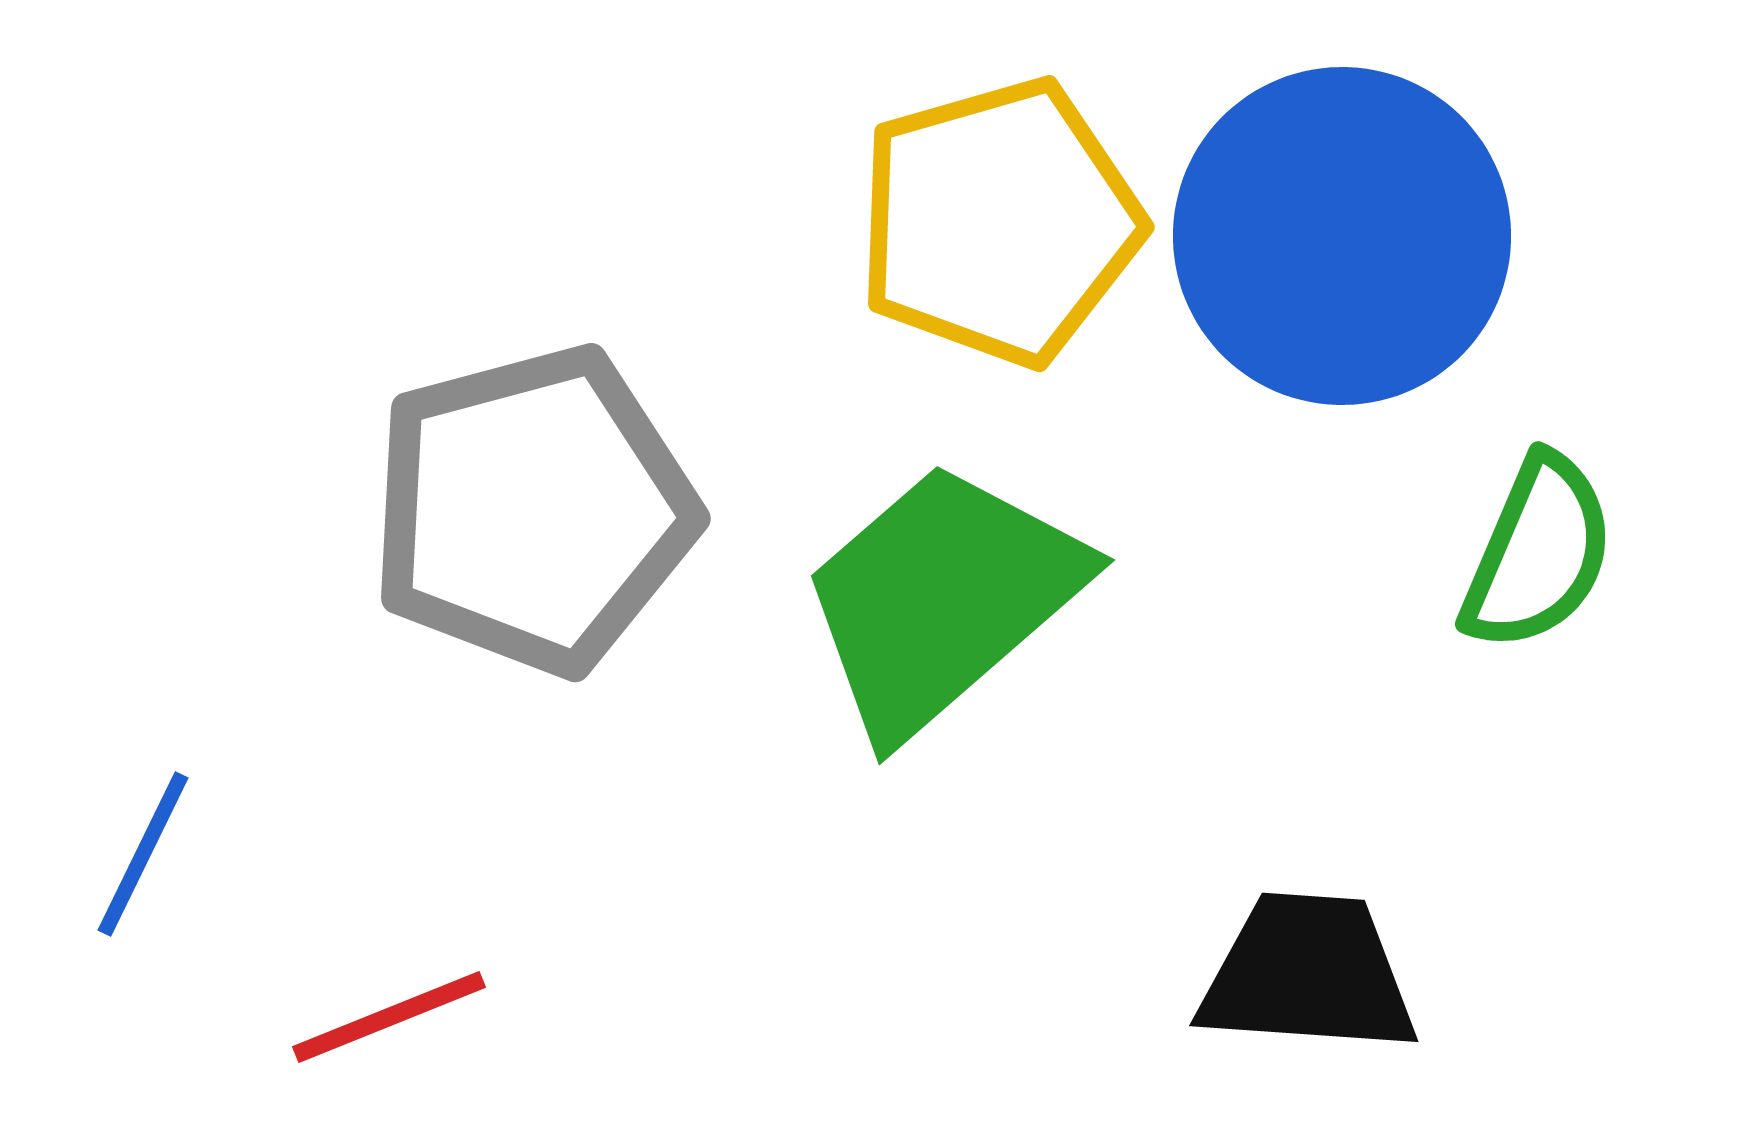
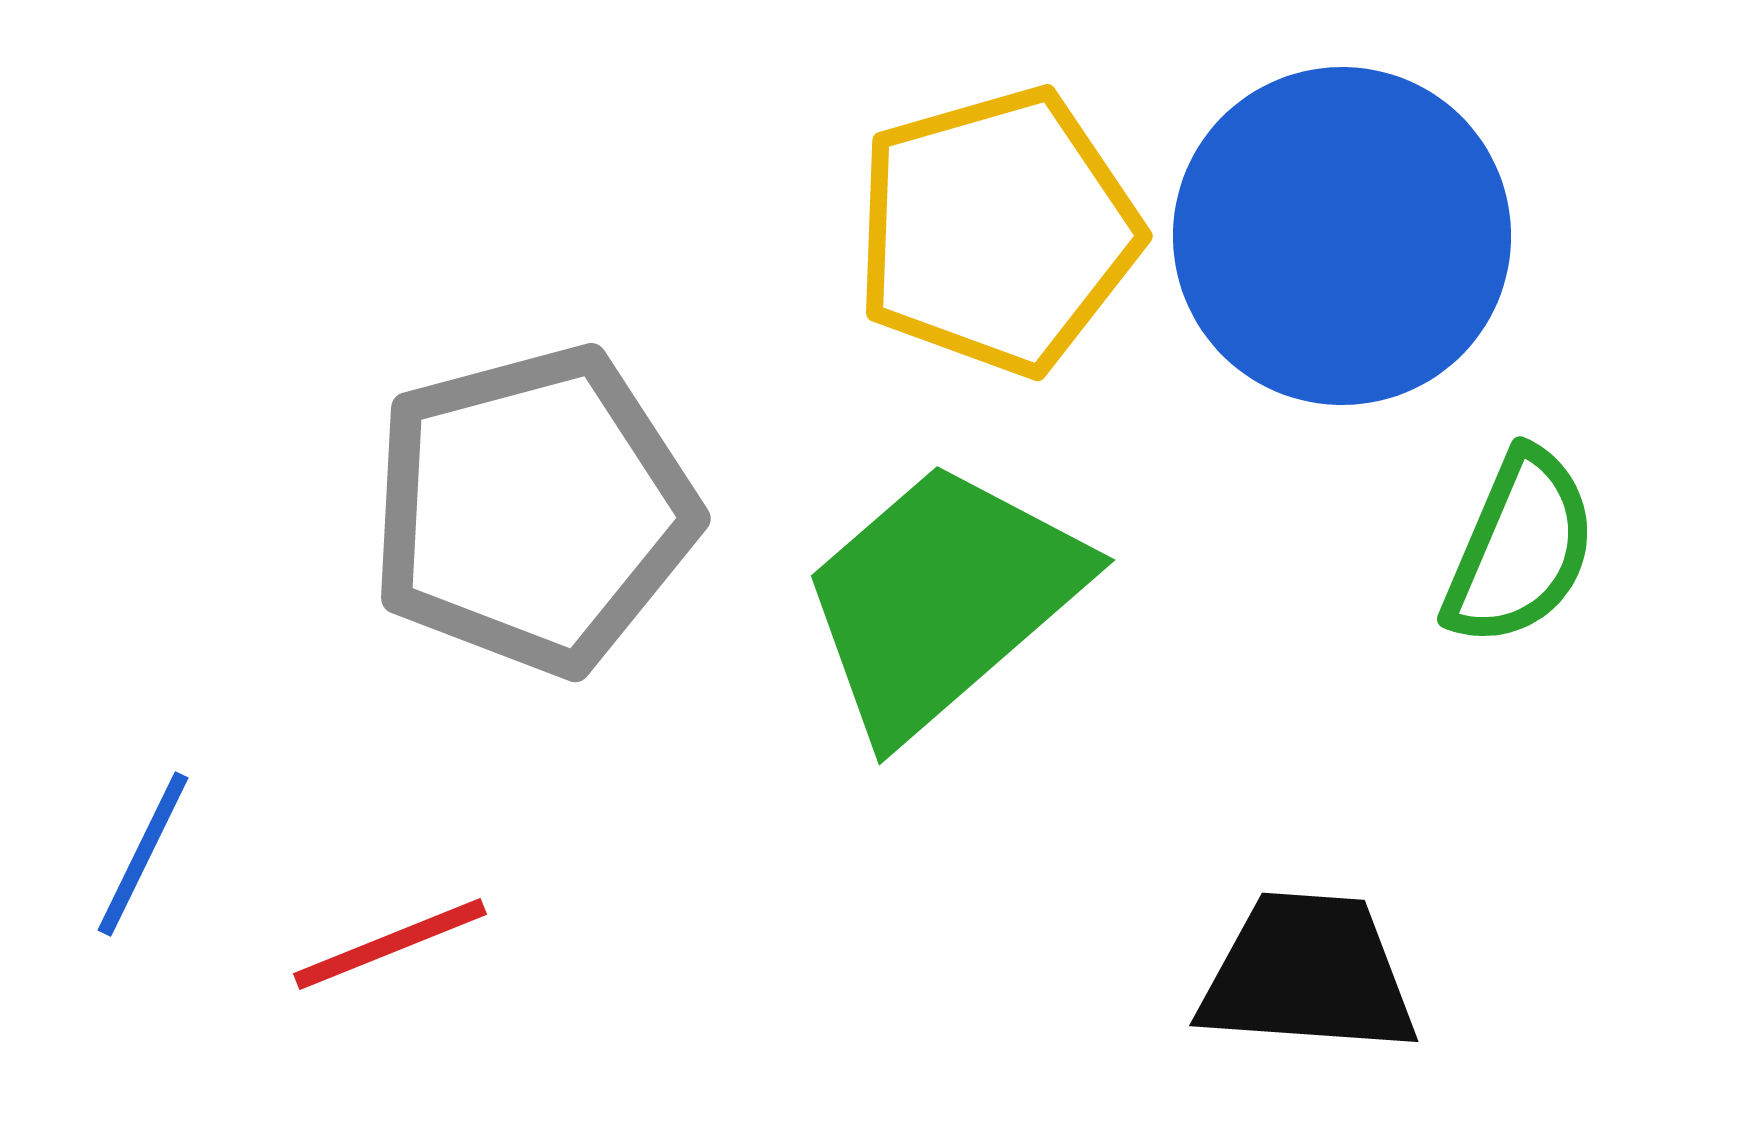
yellow pentagon: moved 2 px left, 9 px down
green semicircle: moved 18 px left, 5 px up
red line: moved 1 px right, 73 px up
